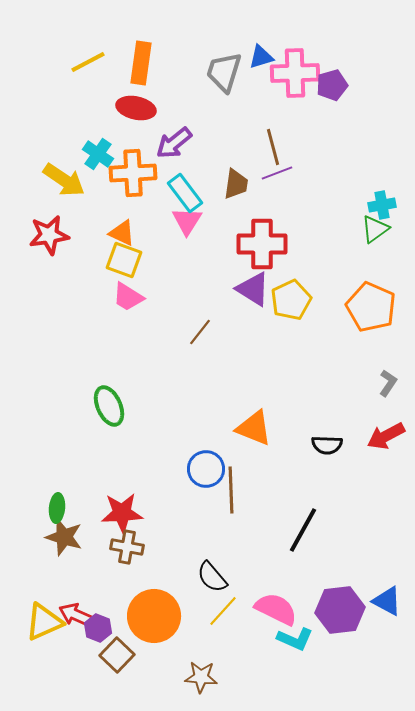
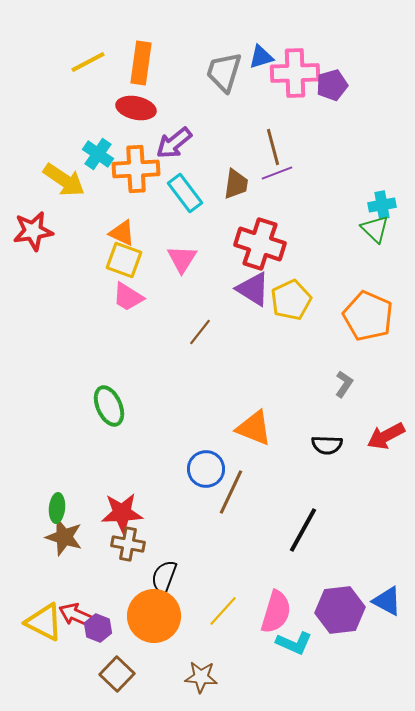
orange cross at (133, 173): moved 3 px right, 4 px up
pink triangle at (187, 221): moved 5 px left, 38 px down
green triangle at (375, 229): rotated 40 degrees counterclockwise
red star at (49, 235): moved 16 px left, 4 px up
red cross at (262, 244): moved 2 px left; rotated 18 degrees clockwise
orange pentagon at (371, 307): moved 3 px left, 9 px down
gray L-shape at (388, 383): moved 44 px left, 1 px down
brown line at (231, 490): moved 2 px down; rotated 27 degrees clockwise
brown cross at (127, 547): moved 1 px right, 3 px up
black semicircle at (212, 577): moved 48 px left; rotated 60 degrees clockwise
pink semicircle at (276, 609): moved 3 px down; rotated 81 degrees clockwise
yellow triangle at (44, 622): rotated 51 degrees clockwise
cyan L-shape at (295, 639): moved 1 px left, 4 px down
brown square at (117, 655): moved 19 px down
